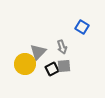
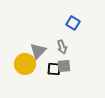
blue square: moved 9 px left, 4 px up
gray triangle: moved 1 px up
black square: moved 2 px right; rotated 32 degrees clockwise
